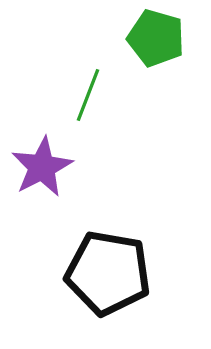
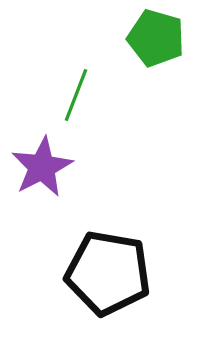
green line: moved 12 px left
